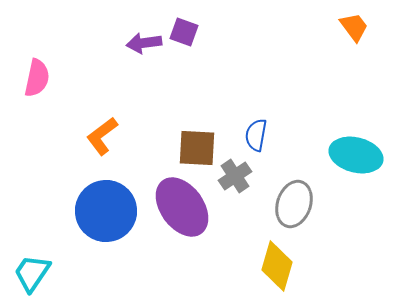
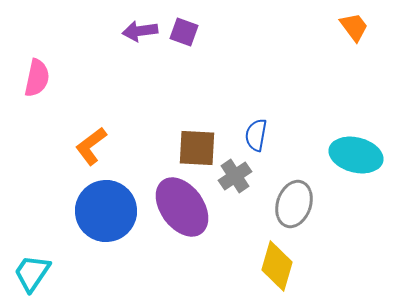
purple arrow: moved 4 px left, 12 px up
orange L-shape: moved 11 px left, 10 px down
